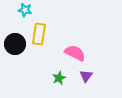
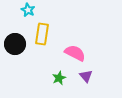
cyan star: moved 3 px right; rotated 16 degrees clockwise
yellow rectangle: moved 3 px right
purple triangle: rotated 16 degrees counterclockwise
